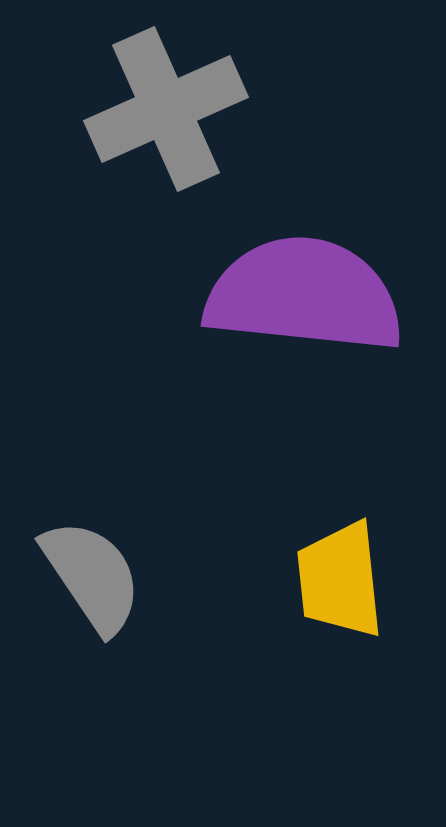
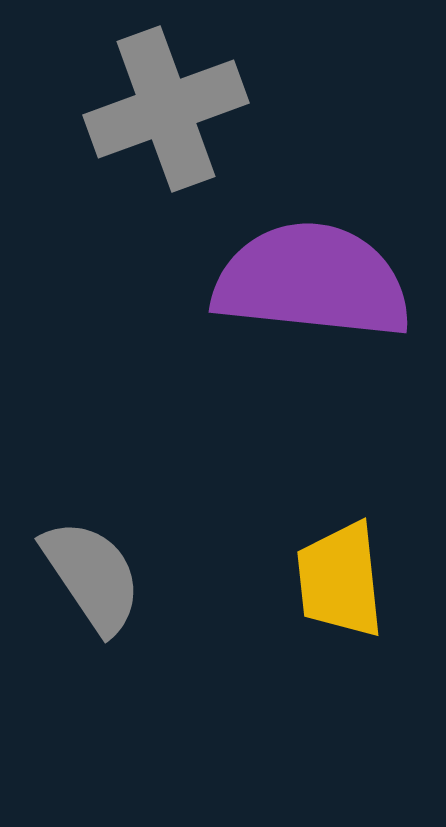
gray cross: rotated 4 degrees clockwise
purple semicircle: moved 8 px right, 14 px up
